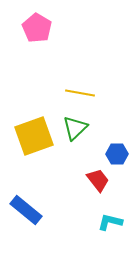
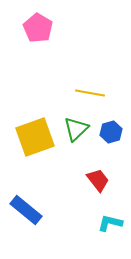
pink pentagon: moved 1 px right
yellow line: moved 10 px right
green triangle: moved 1 px right, 1 px down
yellow square: moved 1 px right, 1 px down
blue hexagon: moved 6 px left, 22 px up; rotated 15 degrees counterclockwise
cyan L-shape: moved 1 px down
